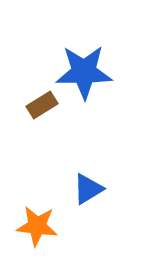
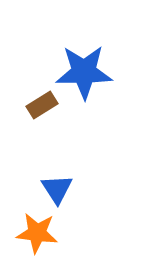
blue triangle: moved 31 px left; rotated 32 degrees counterclockwise
orange star: moved 7 px down
